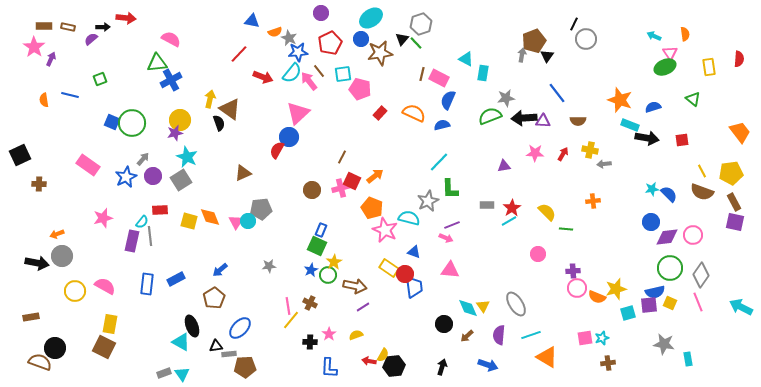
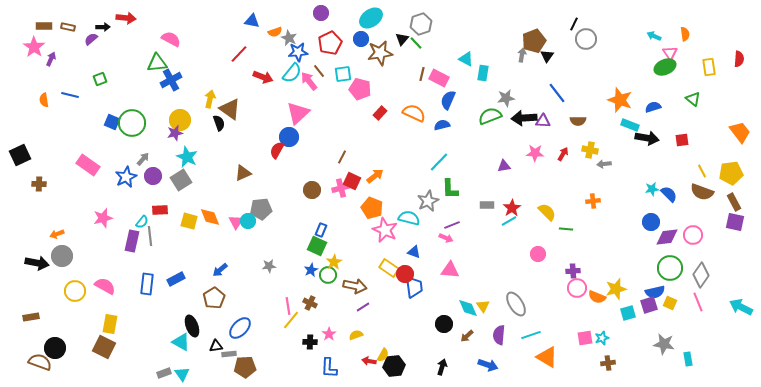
purple square at (649, 305): rotated 12 degrees counterclockwise
